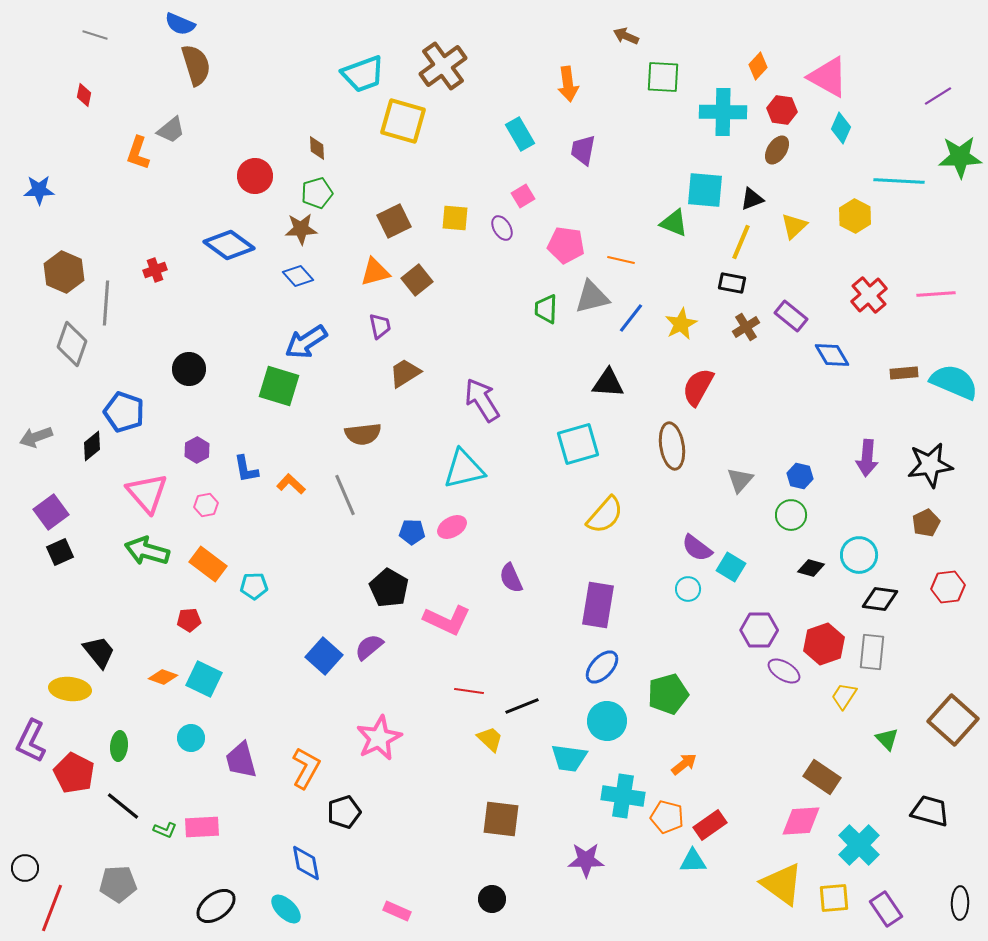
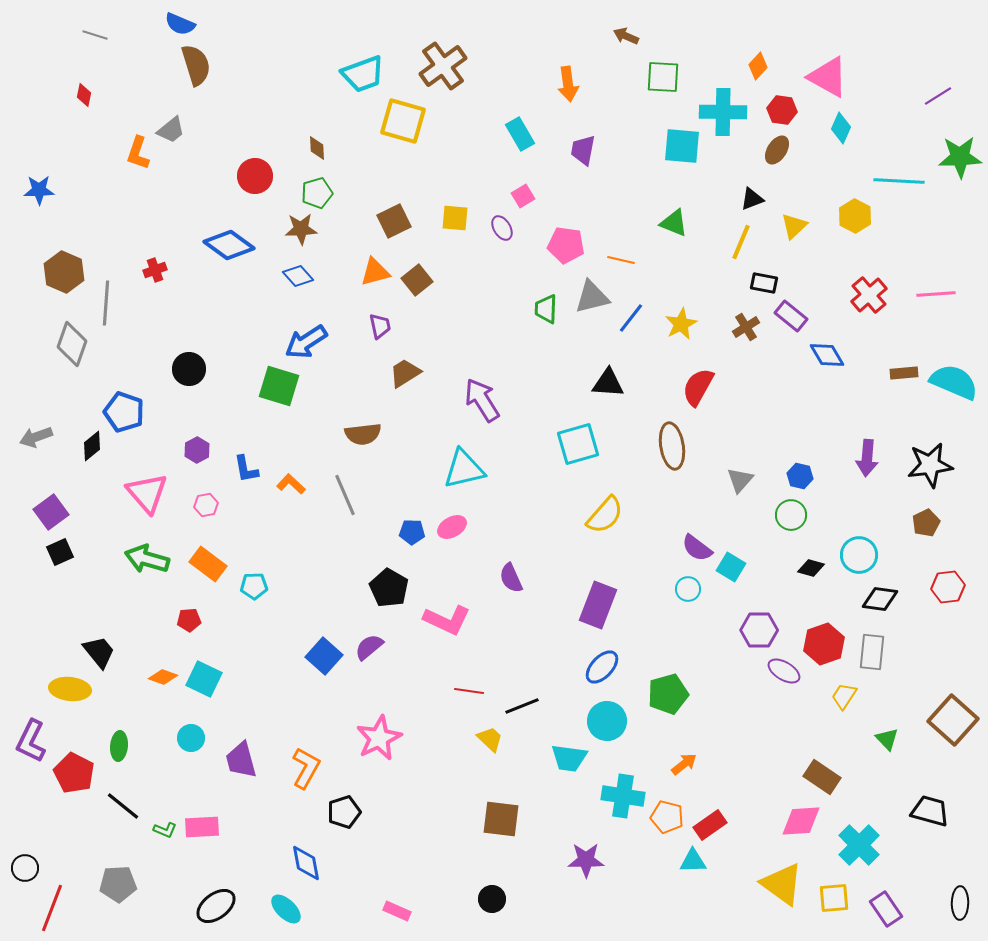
cyan square at (705, 190): moved 23 px left, 44 px up
black rectangle at (732, 283): moved 32 px right
blue diamond at (832, 355): moved 5 px left
green arrow at (147, 551): moved 8 px down
purple rectangle at (598, 605): rotated 12 degrees clockwise
